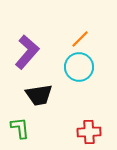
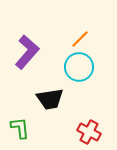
black trapezoid: moved 11 px right, 4 px down
red cross: rotated 30 degrees clockwise
